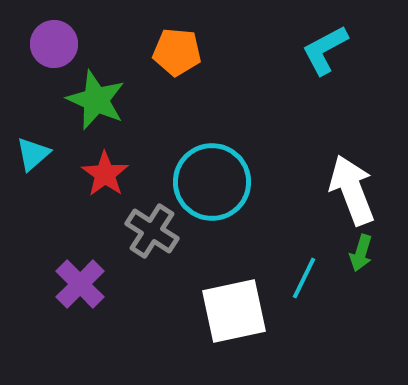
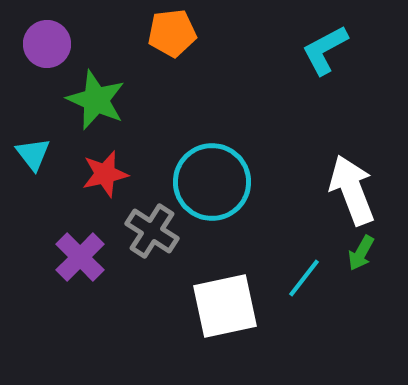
purple circle: moved 7 px left
orange pentagon: moved 5 px left, 19 px up; rotated 12 degrees counterclockwise
cyan triangle: rotated 27 degrees counterclockwise
red star: rotated 24 degrees clockwise
green arrow: rotated 12 degrees clockwise
cyan line: rotated 12 degrees clockwise
purple cross: moved 27 px up
white square: moved 9 px left, 5 px up
